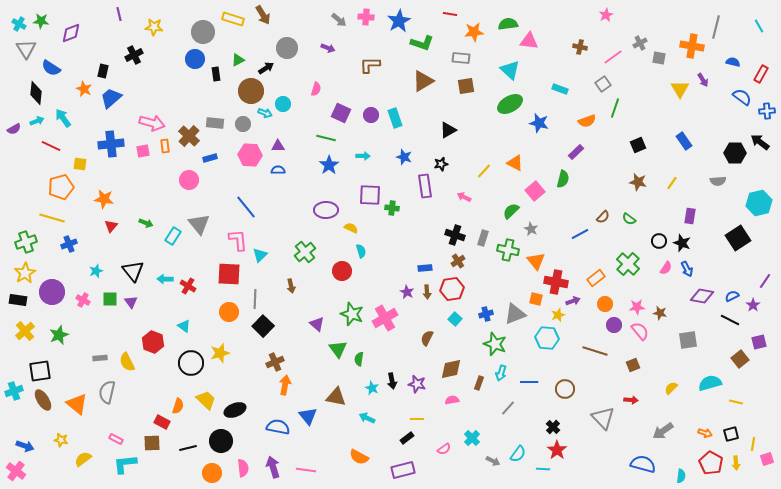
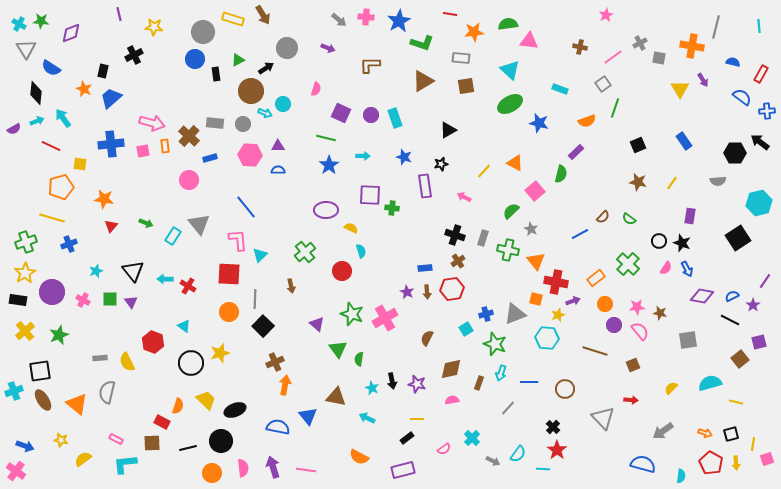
cyan line at (759, 26): rotated 24 degrees clockwise
green semicircle at (563, 179): moved 2 px left, 5 px up
cyan square at (455, 319): moved 11 px right, 10 px down; rotated 16 degrees clockwise
